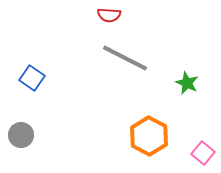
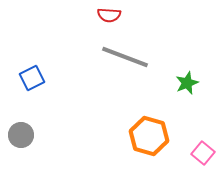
gray line: moved 1 px up; rotated 6 degrees counterclockwise
blue square: rotated 30 degrees clockwise
green star: rotated 25 degrees clockwise
orange hexagon: rotated 12 degrees counterclockwise
